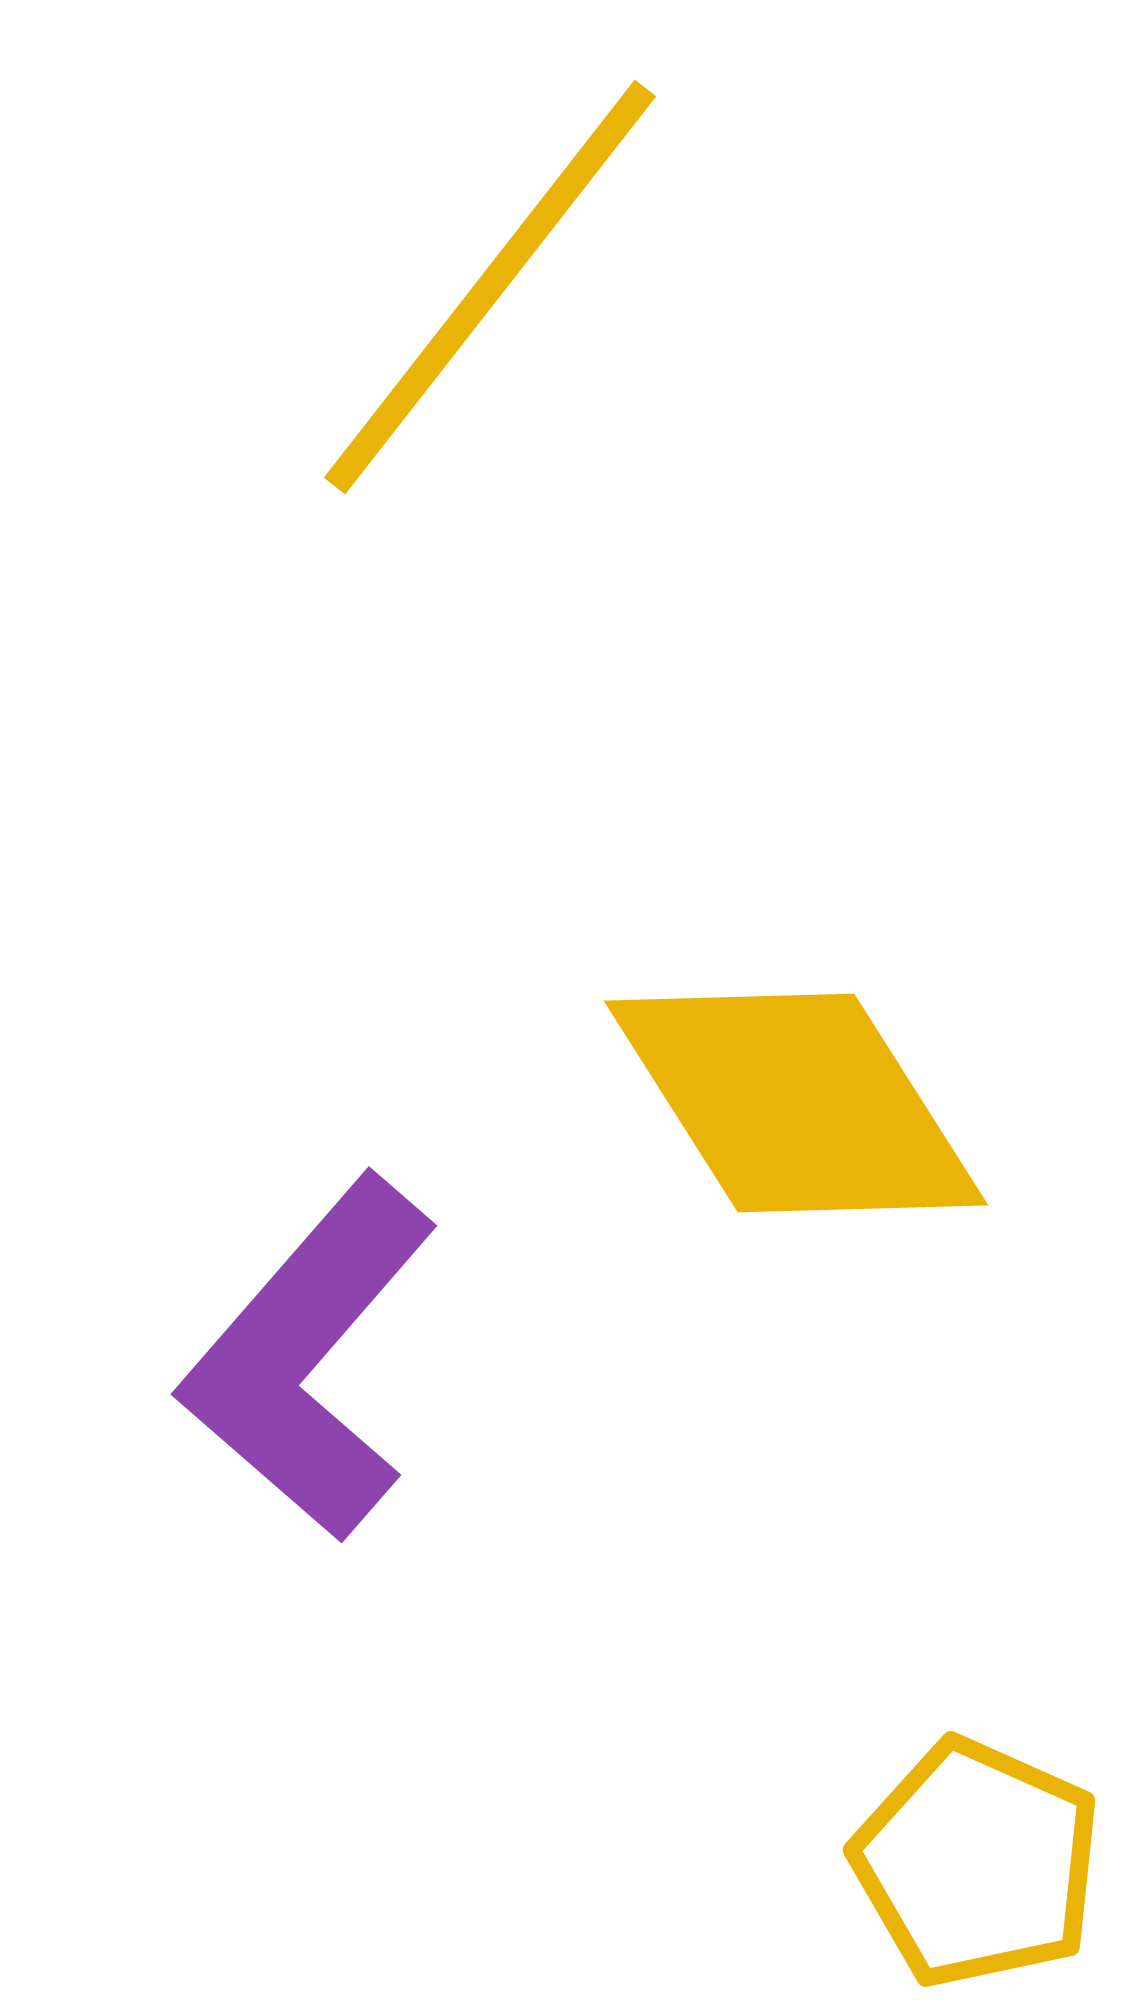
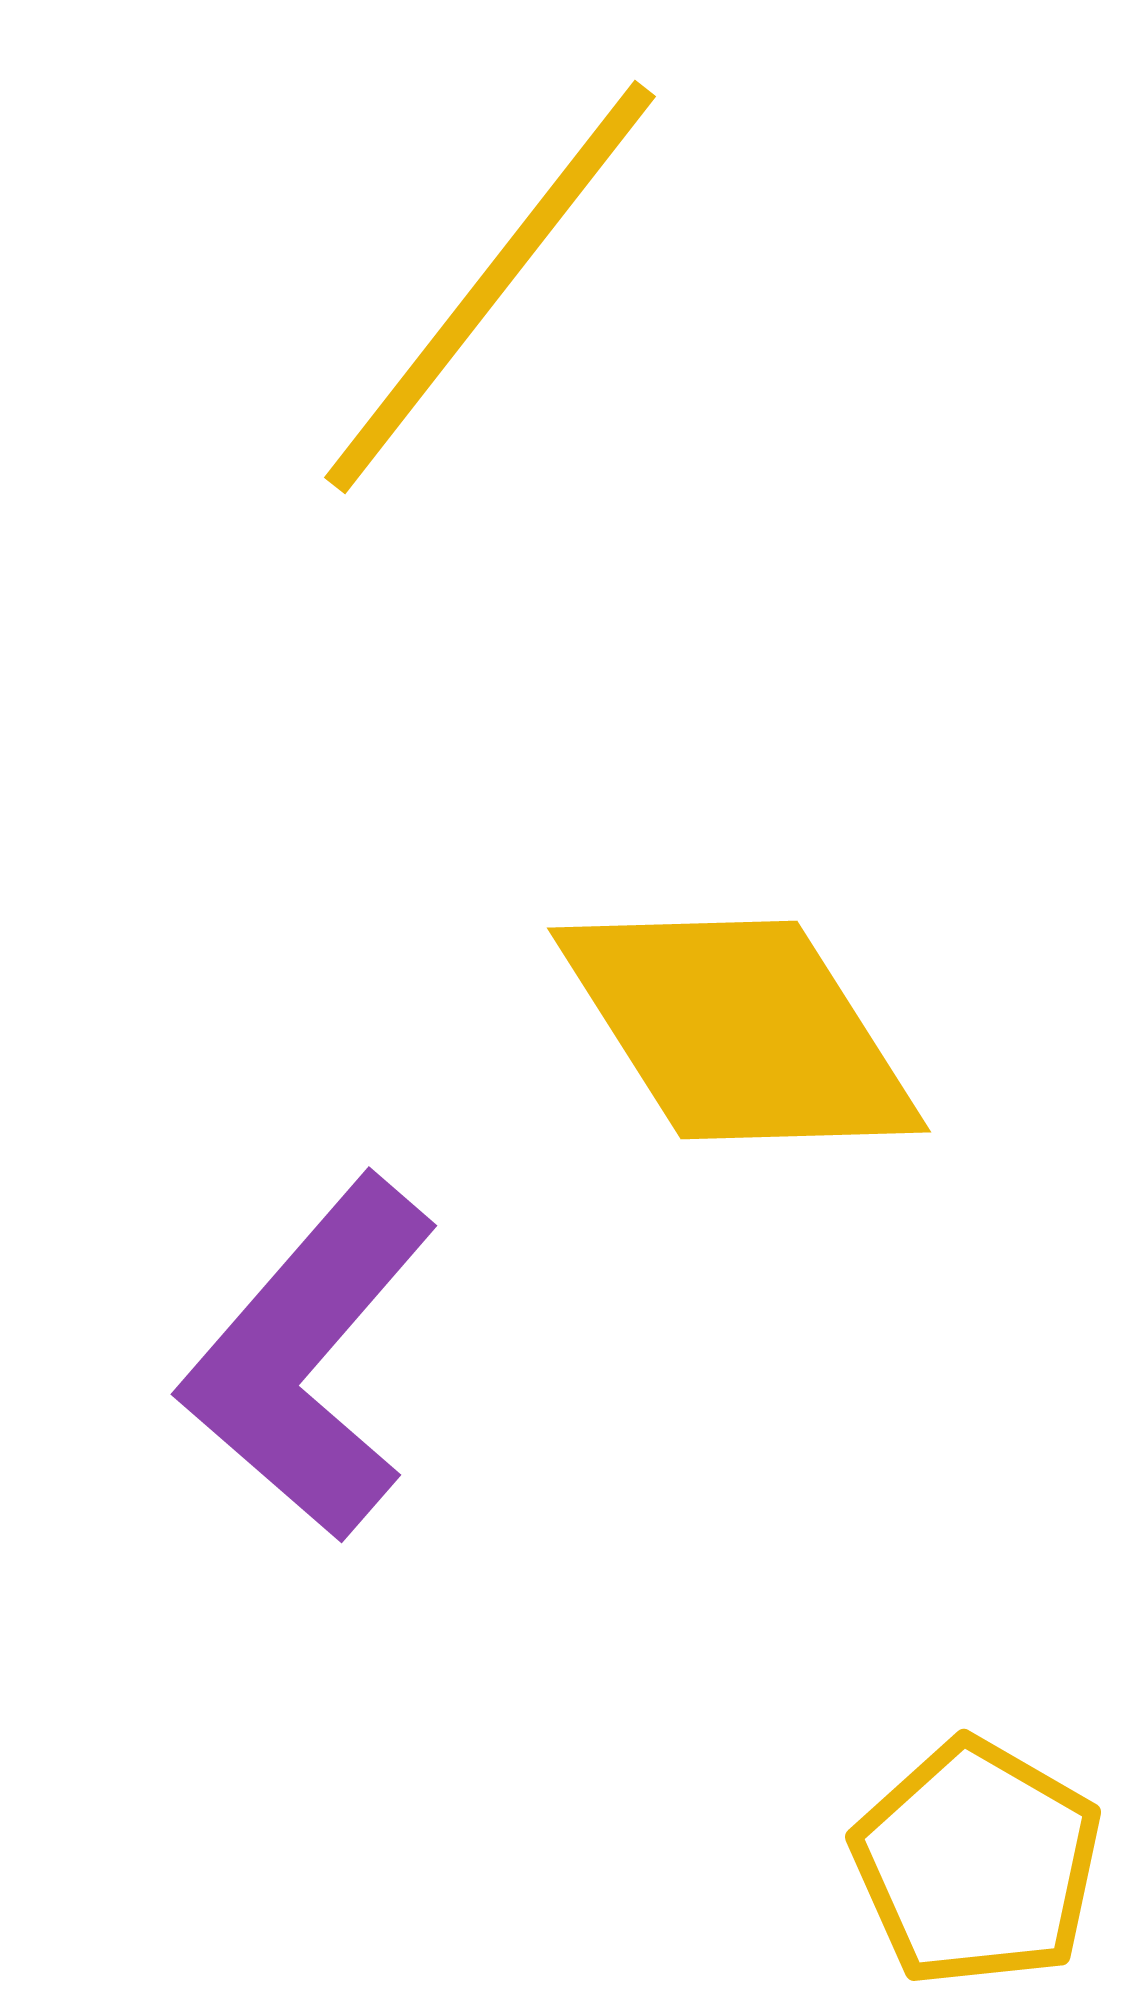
yellow diamond: moved 57 px left, 73 px up
yellow pentagon: rotated 6 degrees clockwise
